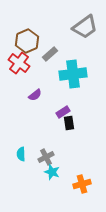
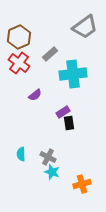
brown hexagon: moved 8 px left, 4 px up
gray cross: moved 2 px right; rotated 35 degrees counterclockwise
